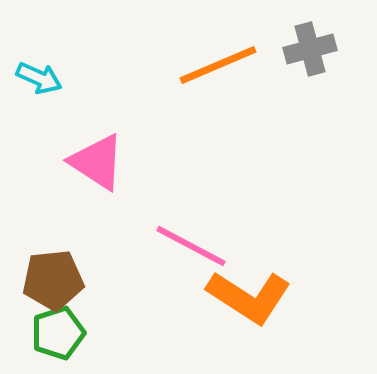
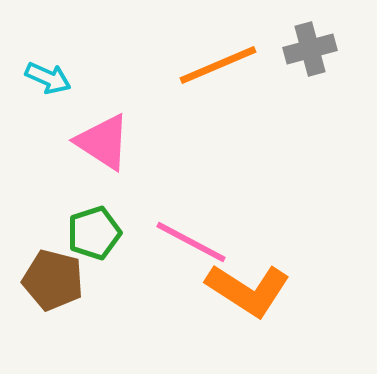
cyan arrow: moved 9 px right
pink triangle: moved 6 px right, 20 px up
pink line: moved 4 px up
brown pentagon: rotated 20 degrees clockwise
orange L-shape: moved 1 px left, 7 px up
green pentagon: moved 36 px right, 100 px up
